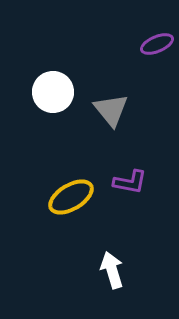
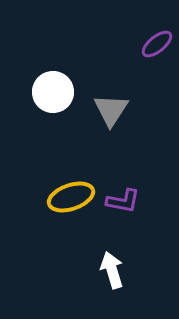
purple ellipse: rotated 16 degrees counterclockwise
gray triangle: rotated 12 degrees clockwise
purple L-shape: moved 7 px left, 19 px down
yellow ellipse: rotated 12 degrees clockwise
